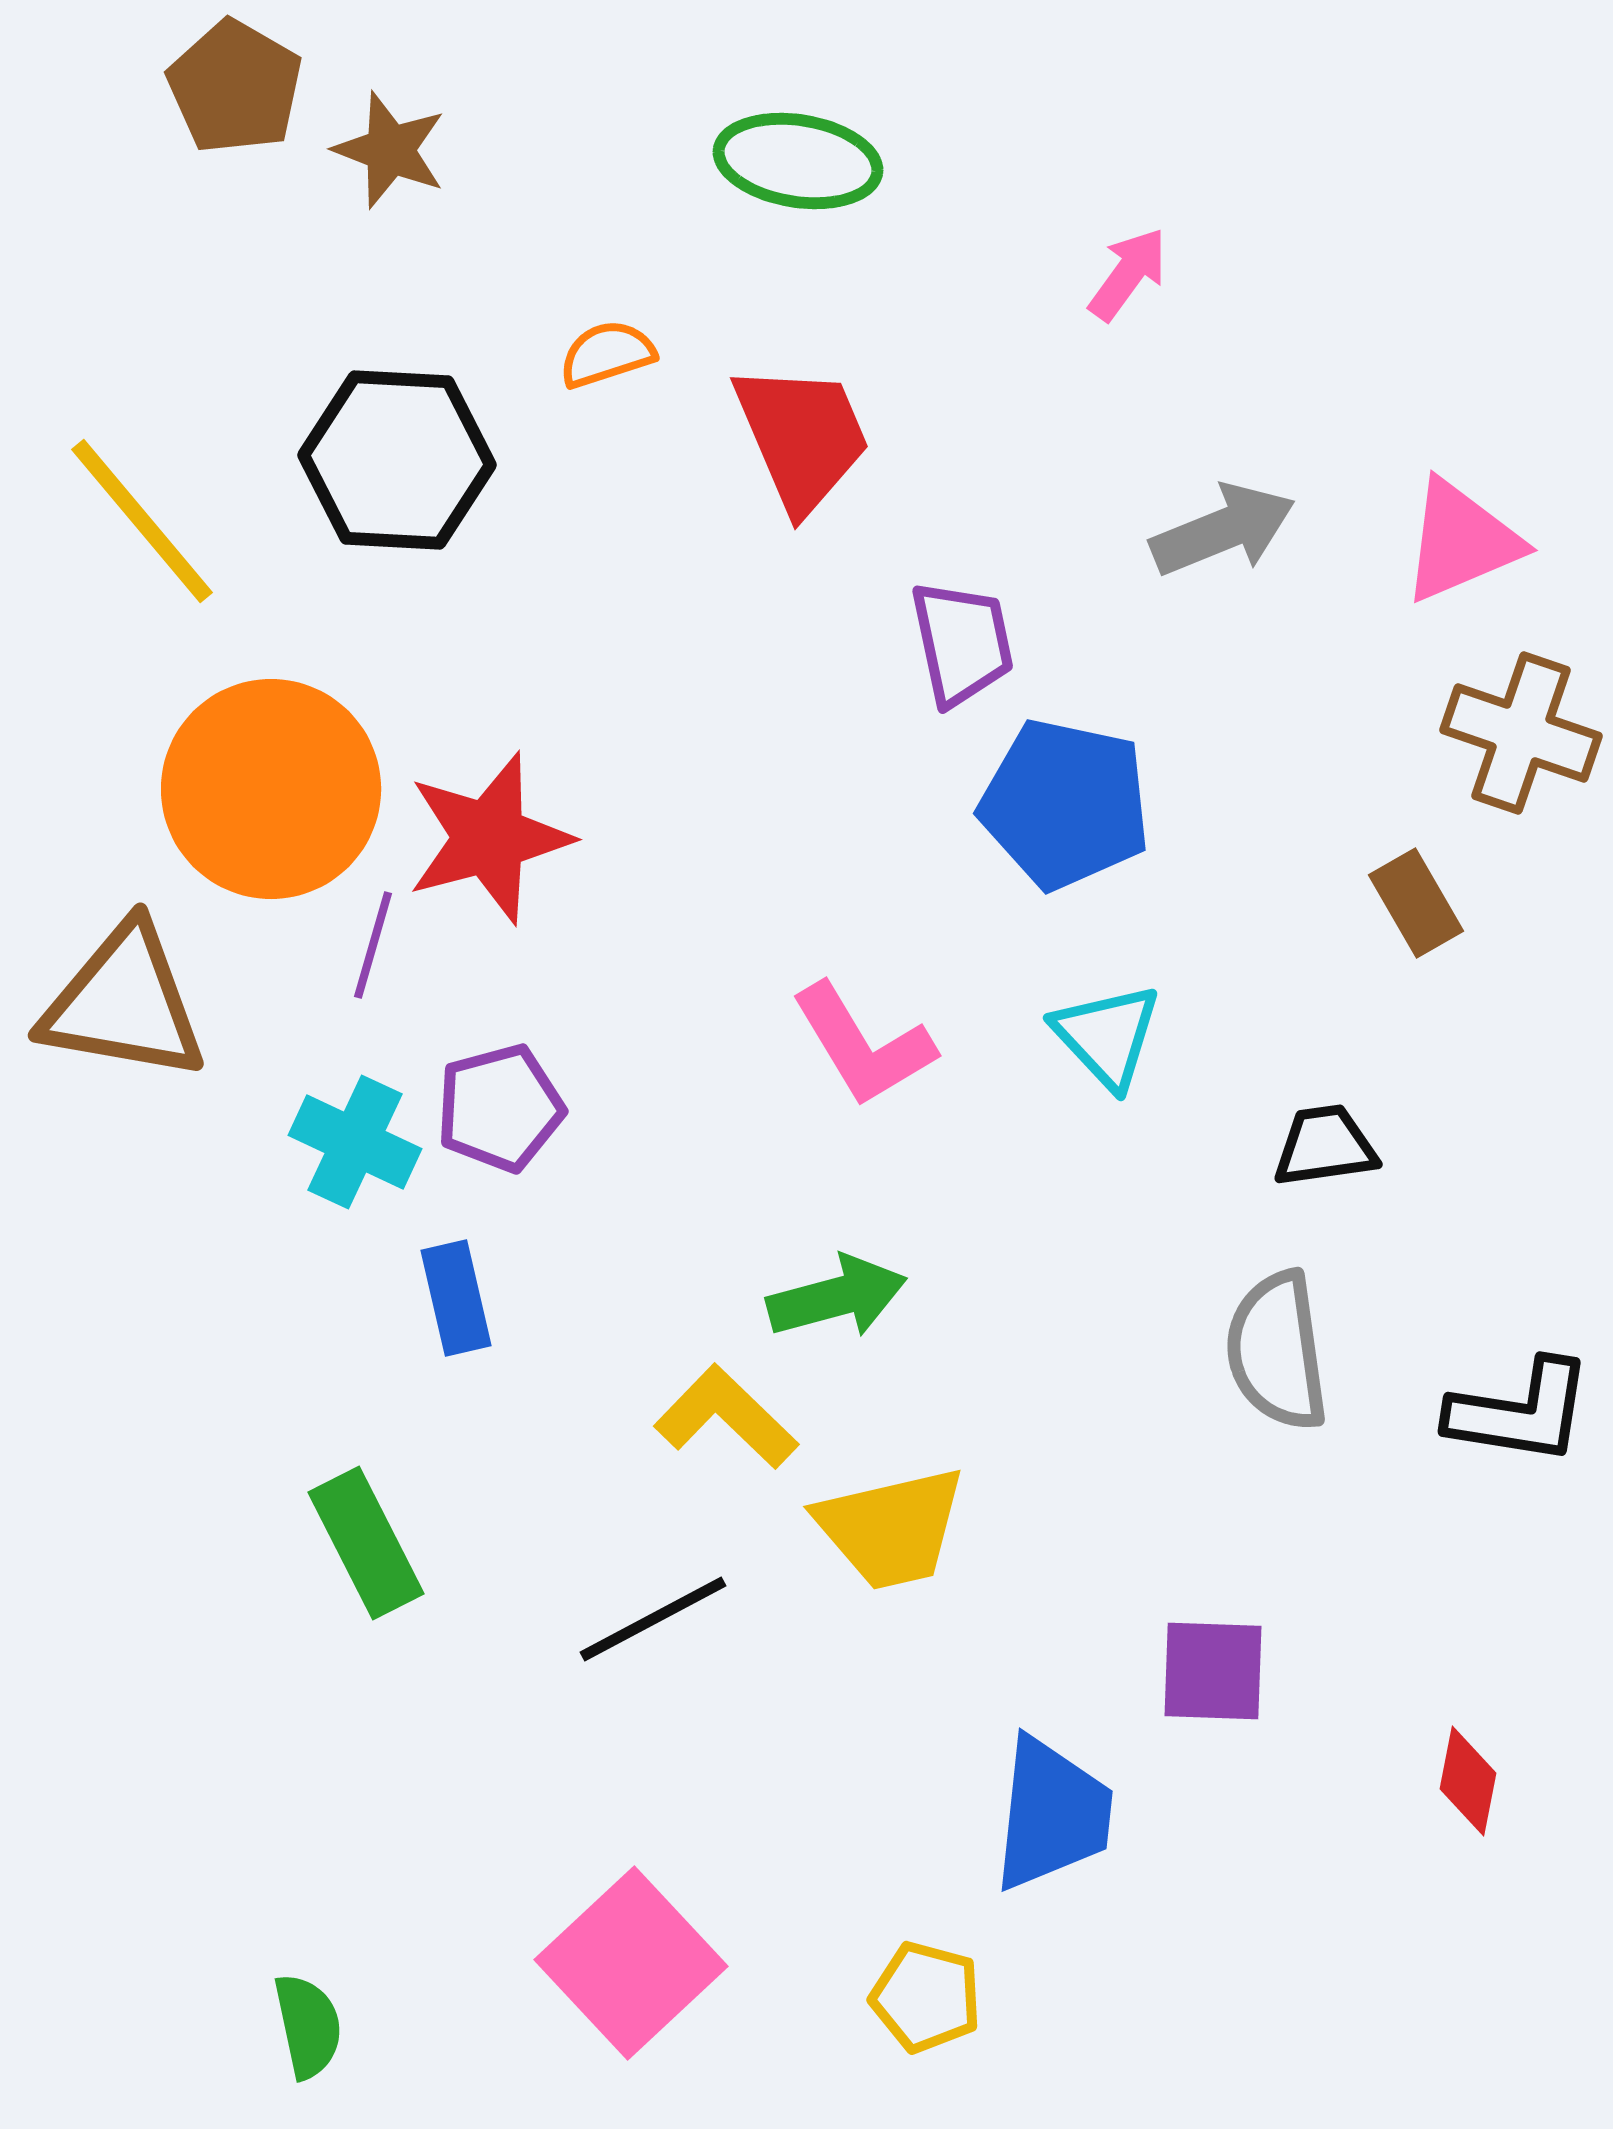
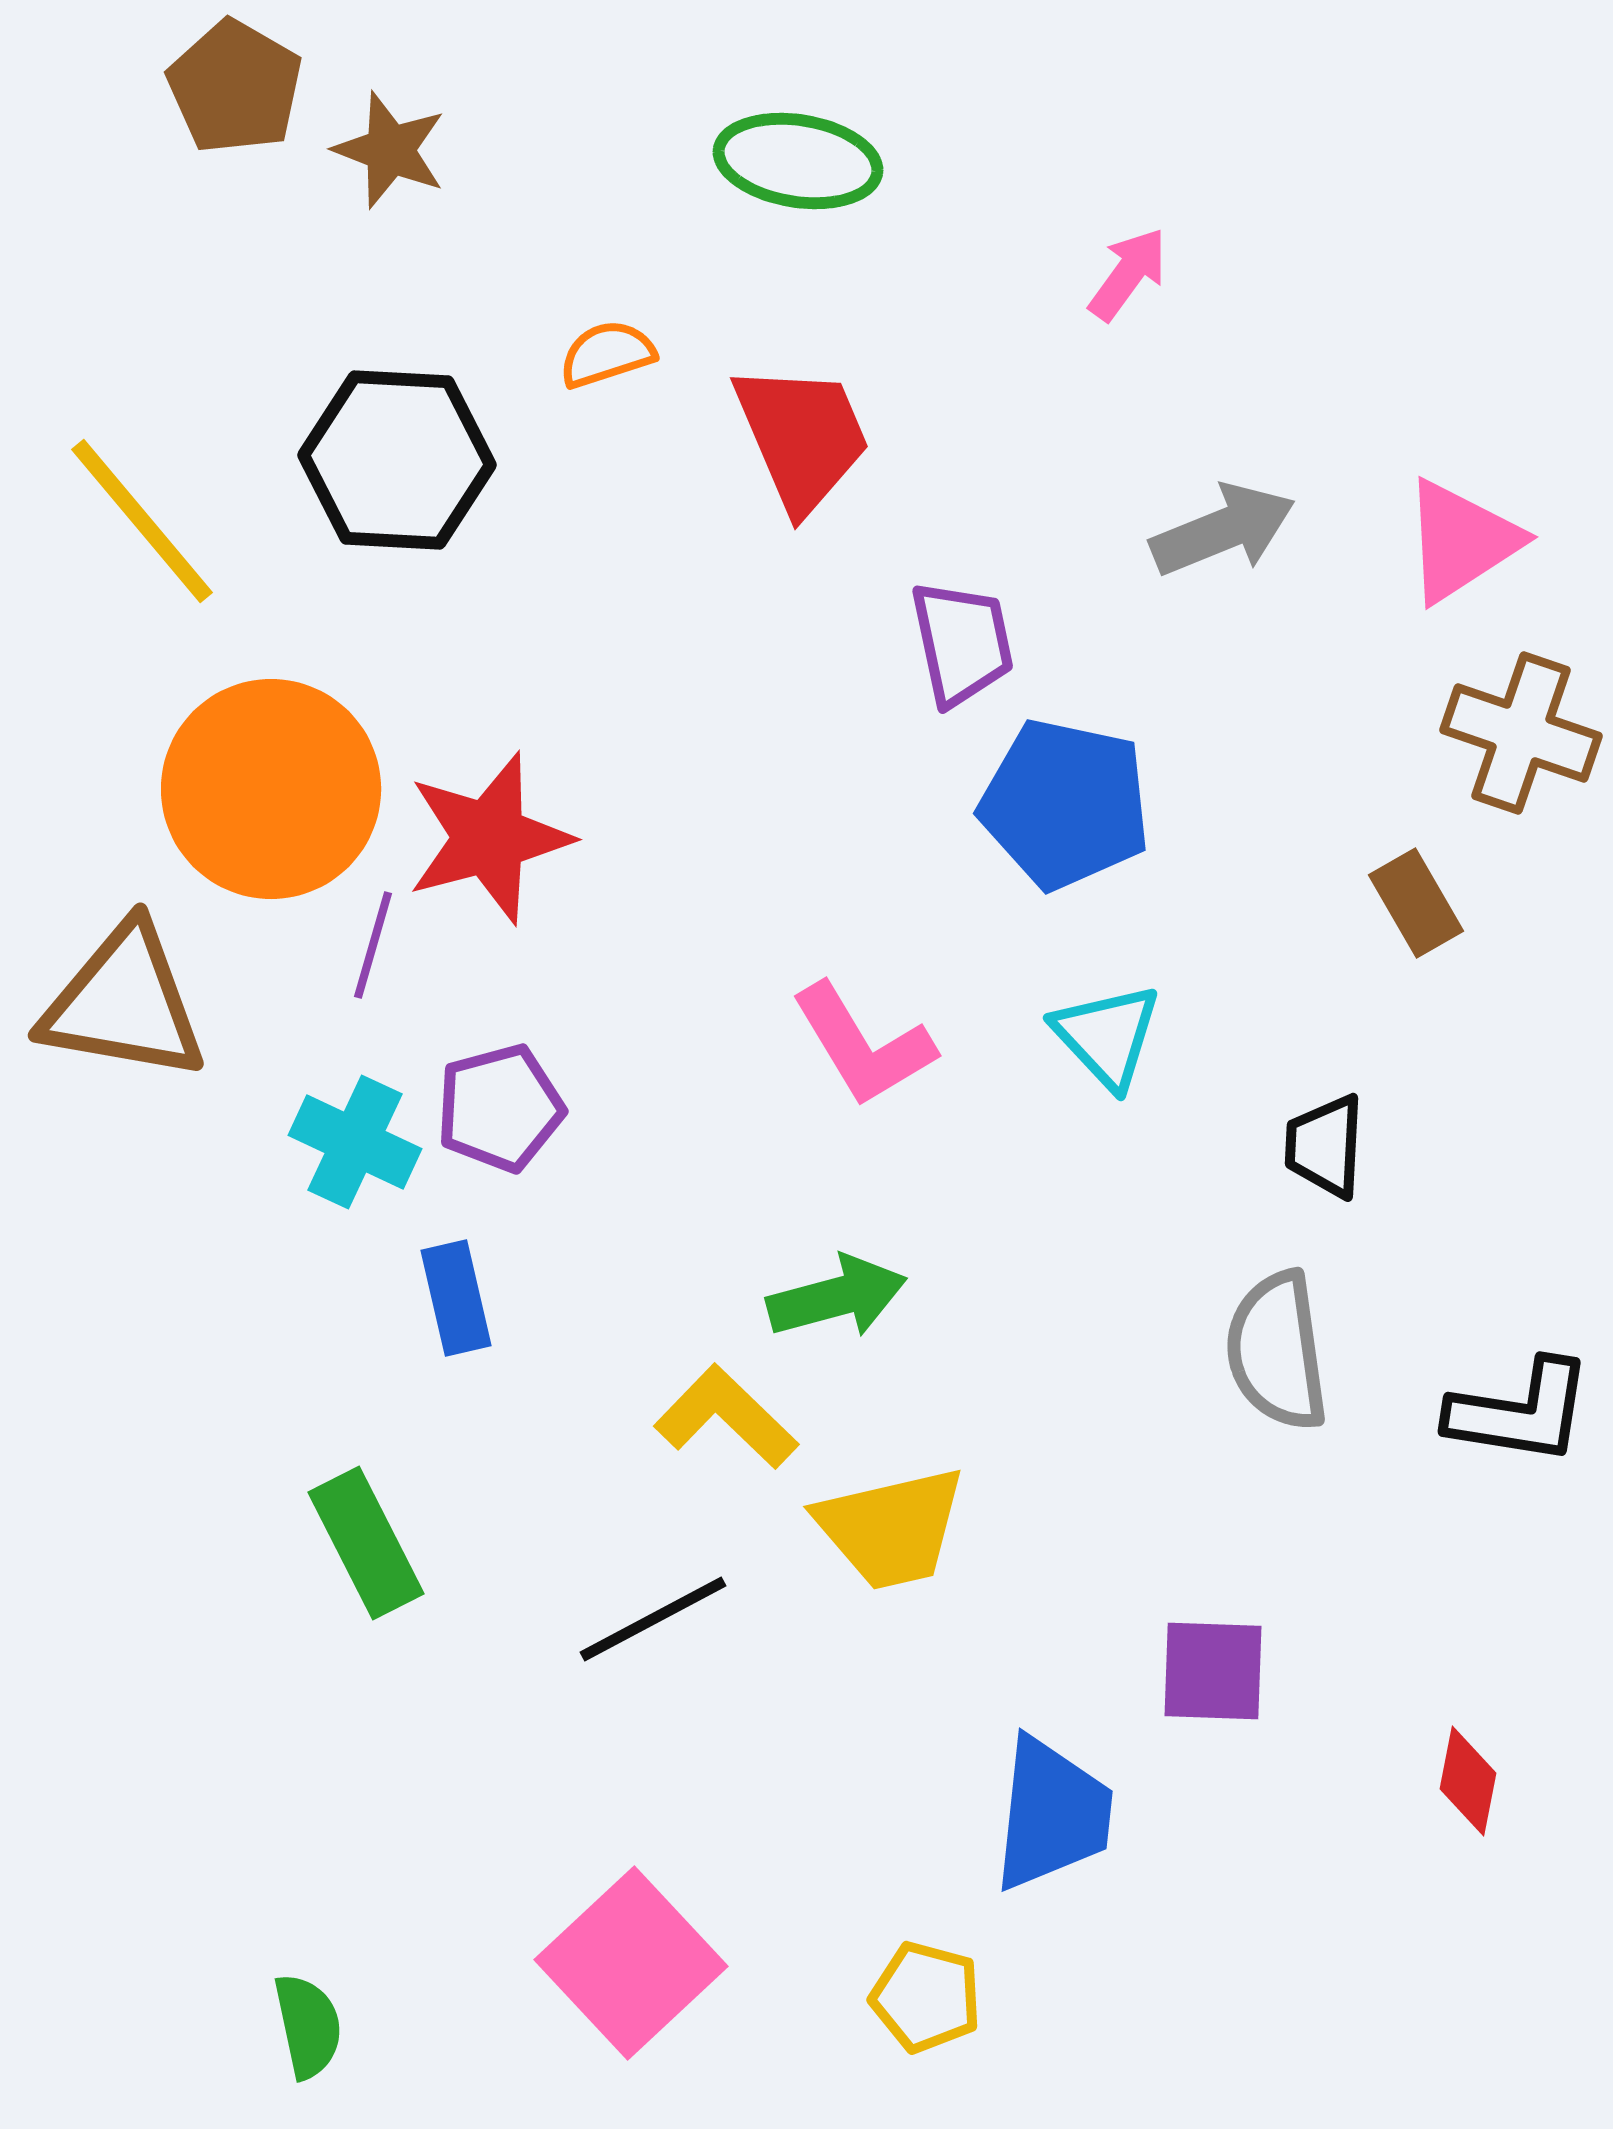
pink triangle: rotated 10 degrees counterclockwise
black trapezoid: rotated 79 degrees counterclockwise
